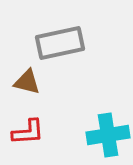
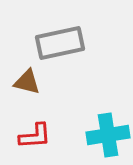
red L-shape: moved 7 px right, 4 px down
